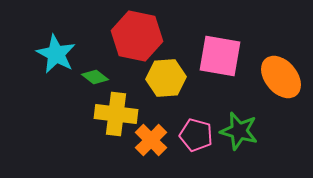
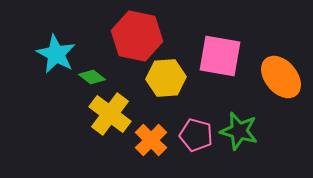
green diamond: moved 3 px left
yellow cross: moved 6 px left; rotated 30 degrees clockwise
